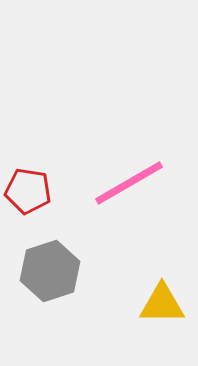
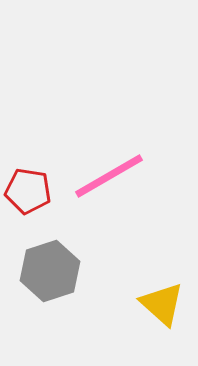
pink line: moved 20 px left, 7 px up
yellow triangle: rotated 42 degrees clockwise
